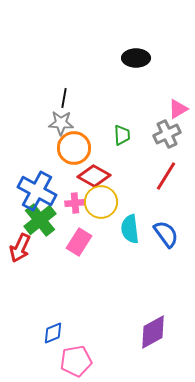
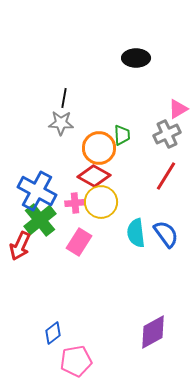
orange circle: moved 25 px right
cyan semicircle: moved 6 px right, 4 px down
red arrow: moved 2 px up
blue diamond: rotated 15 degrees counterclockwise
